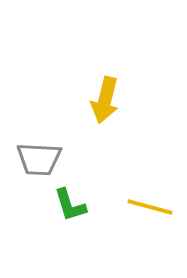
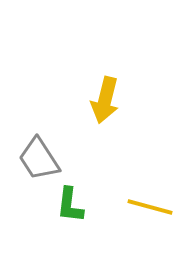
gray trapezoid: rotated 54 degrees clockwise
green L-shape: rotated 24 degrees clockwise
